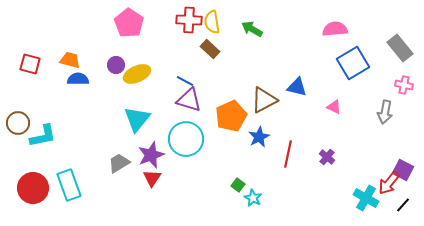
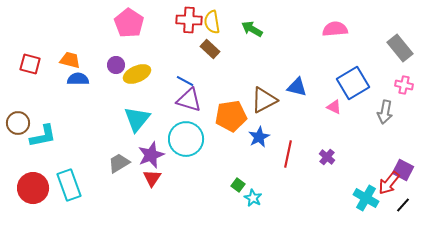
blue square: moved 20 px down
orange pentagon: rotated 16 degrees clockwise
